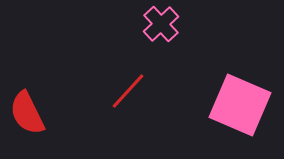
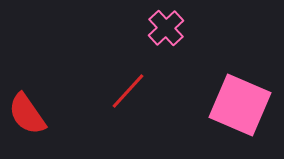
pink cross: moved 5 px right, 4 px down
red semicircle: moved 1 px down; rotated 9 degrees counterclockwise
